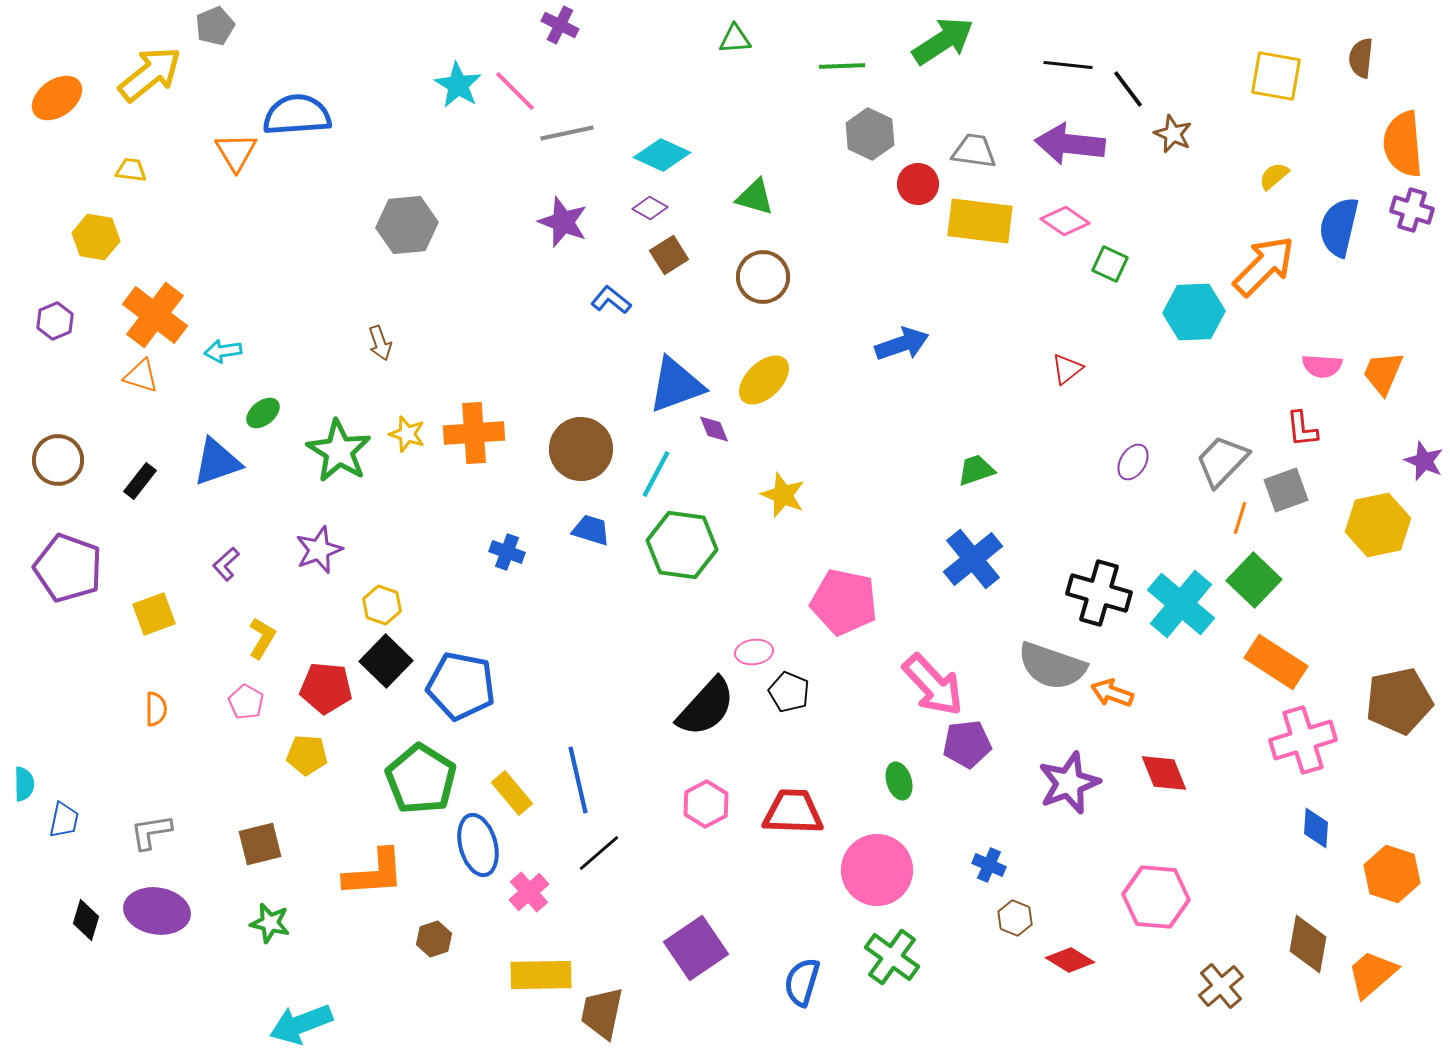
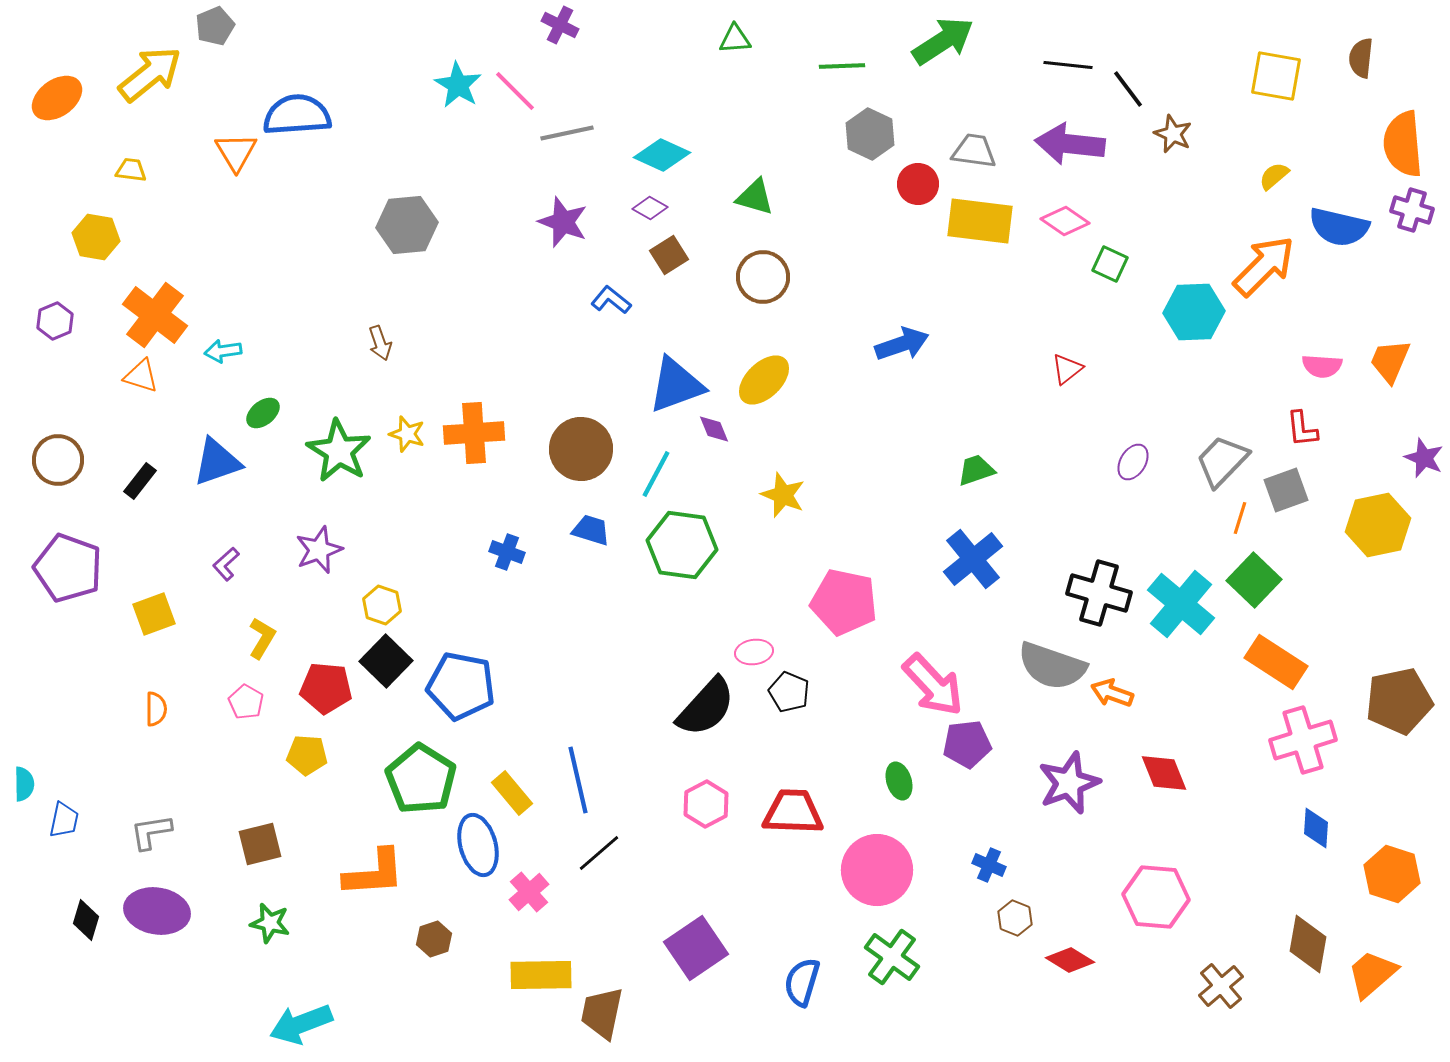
blue semicircle at (1339, 227): rotated 90 degrees counterclockwise
orange trapezoid at (1383, 373): moved 7 px right, 12 px up
purple star at (1424, 461): moved 3 px up
